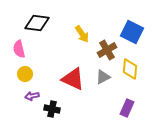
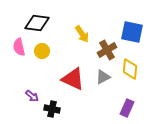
blue square: rotated 15 degrees counterclockwise
pink semicircle: moved 2 px up
yellow circle: moved 17 px right, 23 px up
purple arrow: rotated 128 degrees counterclockwise
